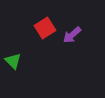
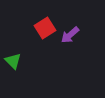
purple arrow: moved 2 px left
